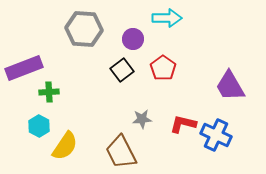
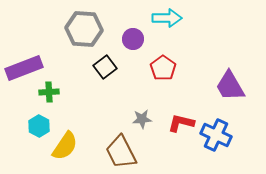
black square: moved 17 px left, 3 px up
red L-shape: moved 2 px left, 1 px up
